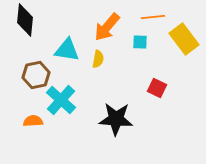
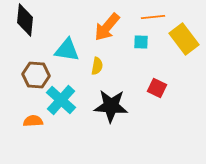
cyan square: moved 1 px right
yellow semicircle: moved 1 px left, 7 px down
brown hexagon: rotated 16 degrees clockwise
black star: moved 5 px left, 13 px up
